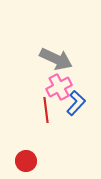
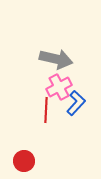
gray arrow: rotated 12 degrees counterclockwise
red line: rotated 10 degrees clockwise
red circle: moved 2 px left
